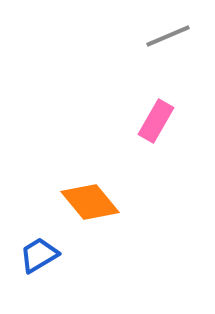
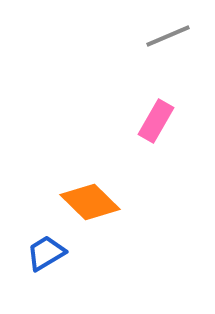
orange diamond: rotated 6 degrees counterclockwise
blue trapezoid: moved 7 px right, 2 px up
